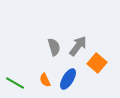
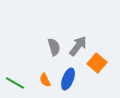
blue ellipse: rotated 10 degrees counterclockwise
